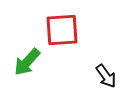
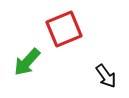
red square: moved 2 px right, 1 px up; rotated 18 degrees counterclockwise
